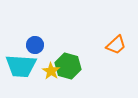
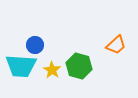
green hexagon: moved 11 px right
yellow star: moved 1 px right, 1 px up
